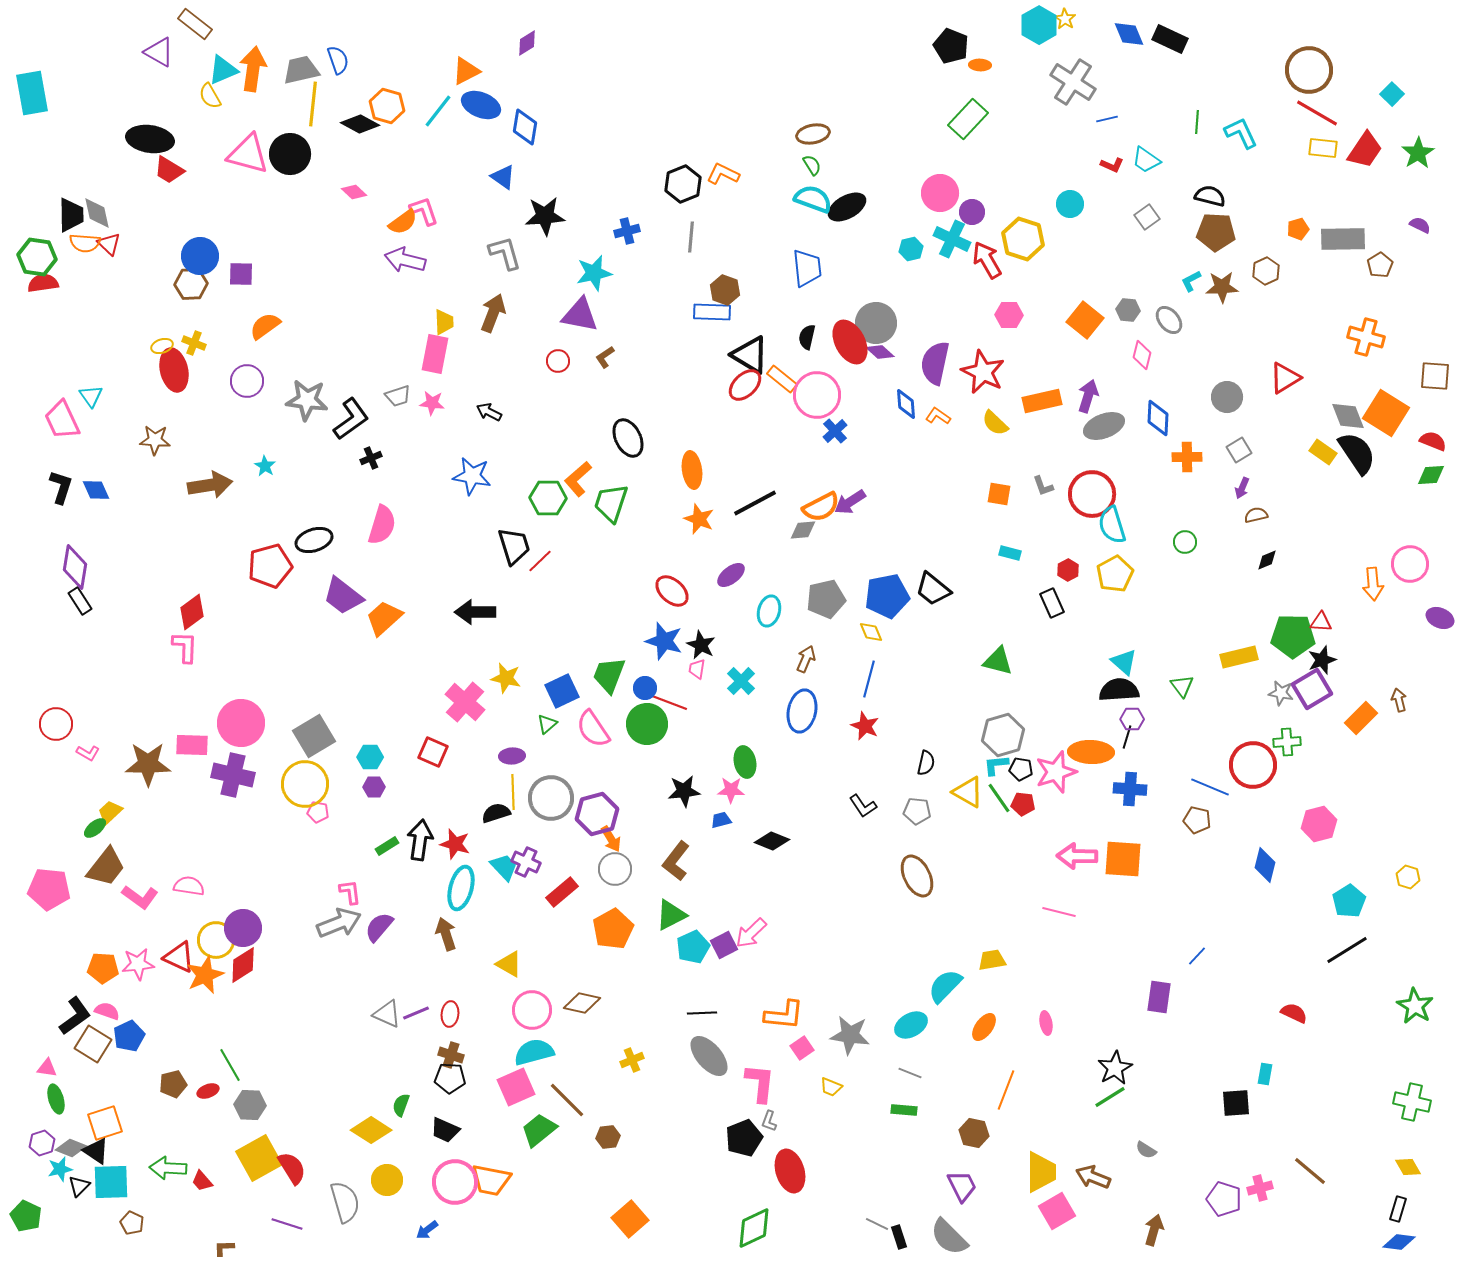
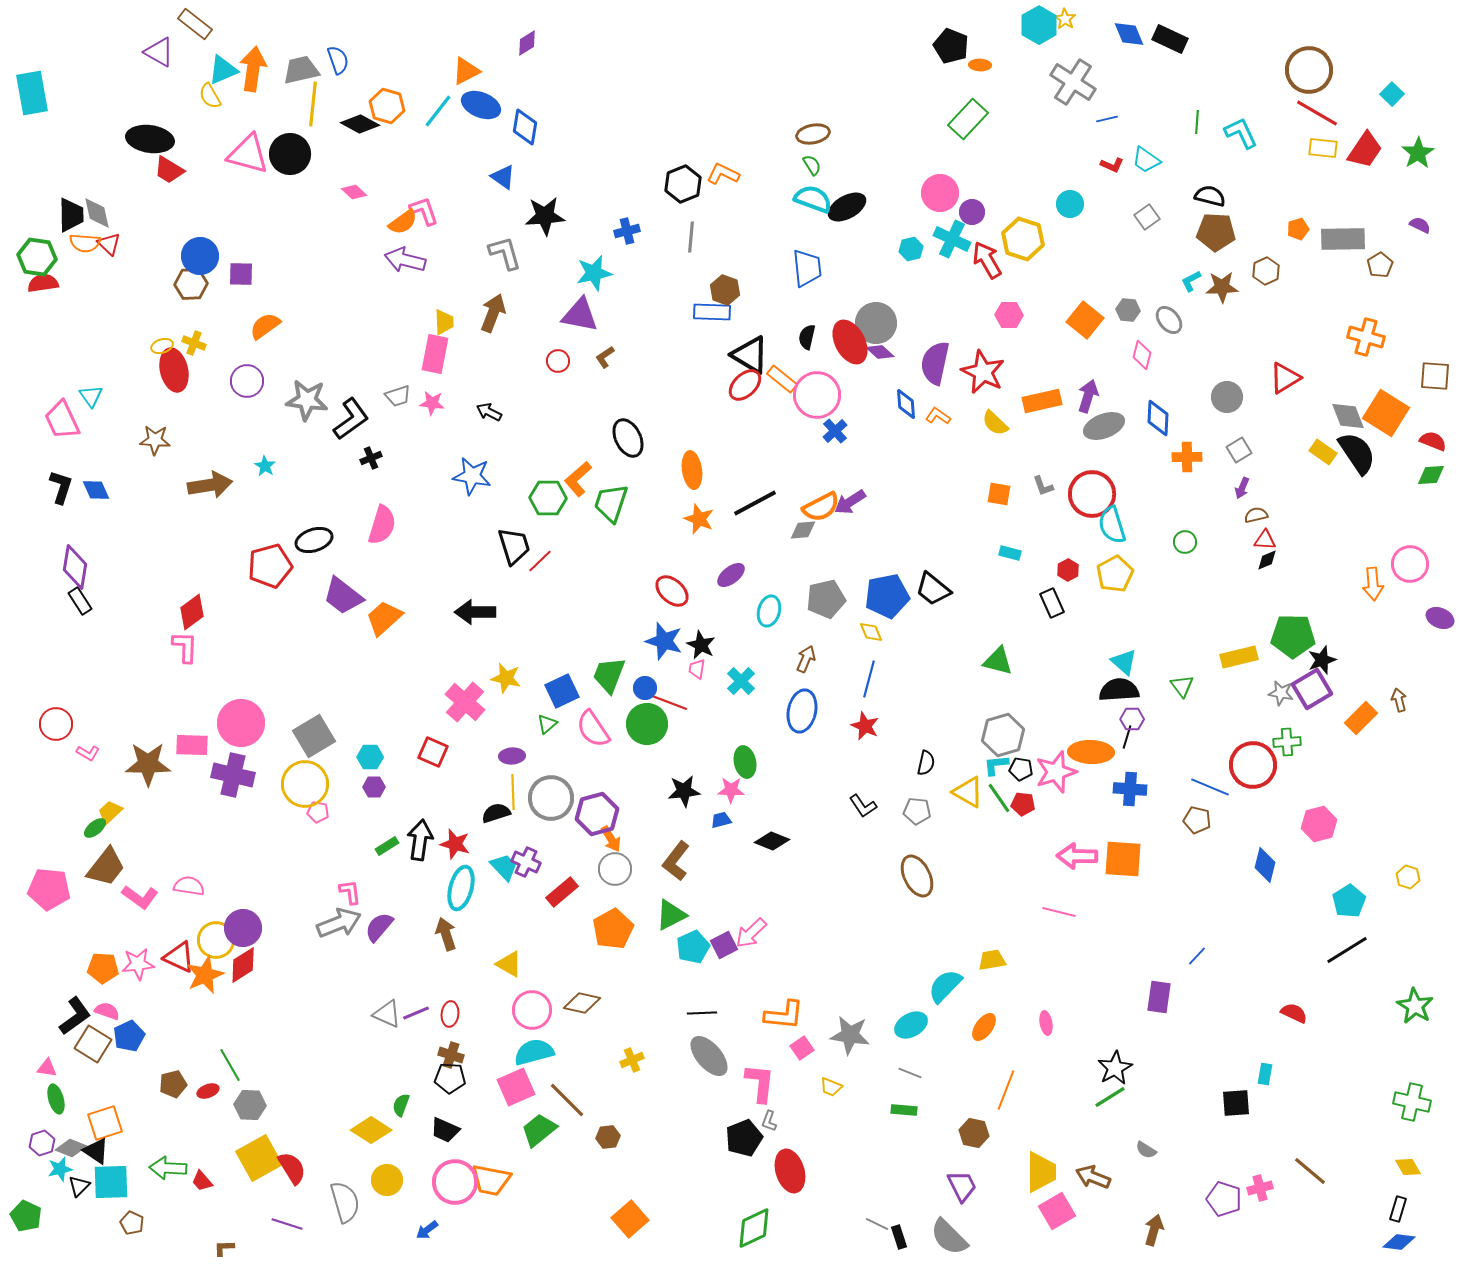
red triangle at (1321, 622): moved 56 px left, 82 px up
